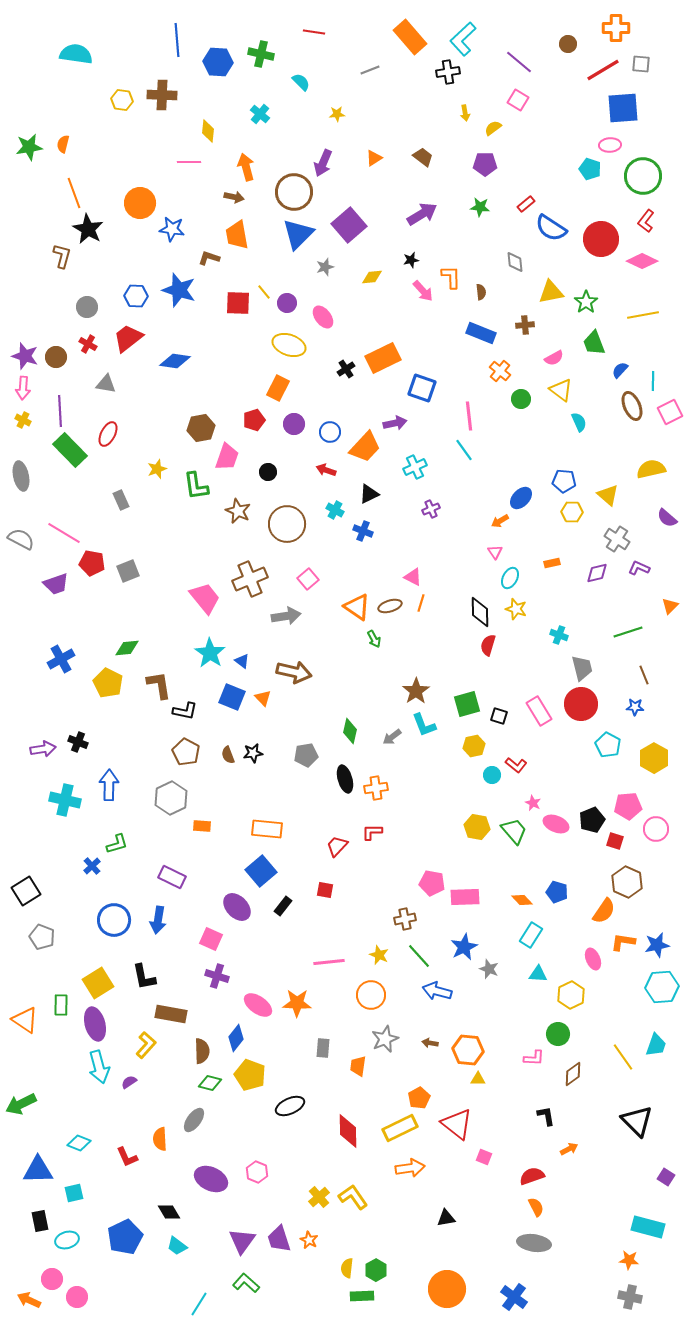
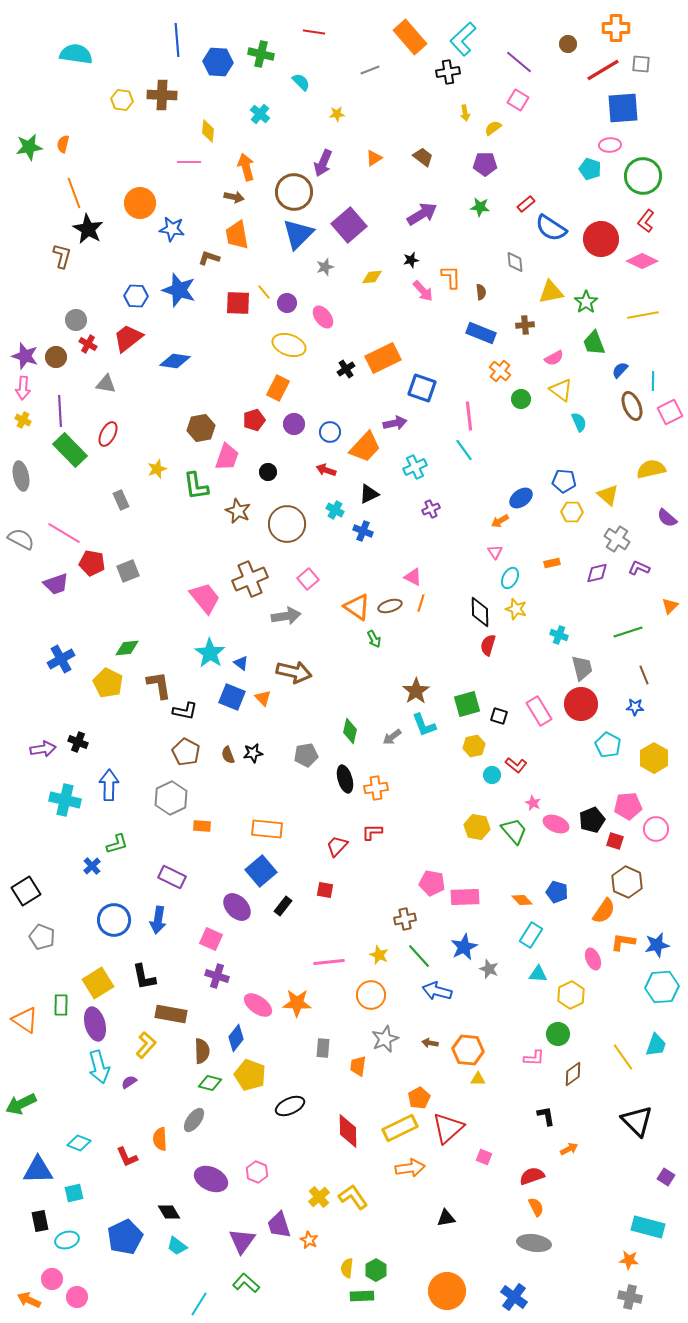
gray circle at (87, 307): moved 11 px left, 13 px down
blue ellipse at (521, 498): rotated 10 degrees clockwise
blue triangle at (242, 661): moved 1 px left, 2 px down
red triangle at (457, 1124): moved 9 px left, 4 px down; rotated 40 degrees clockwise
purple trapezoid at (279, 1239): moved 14 px up
orange circle at (447, 1289): moved 2 px down
